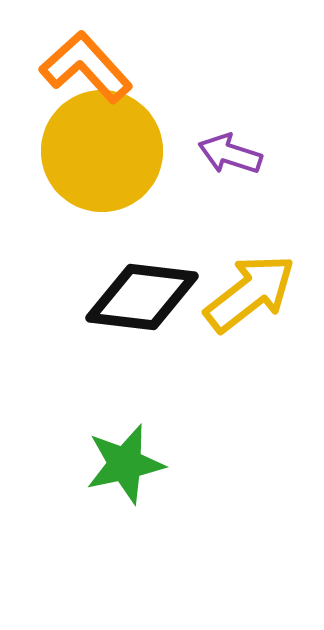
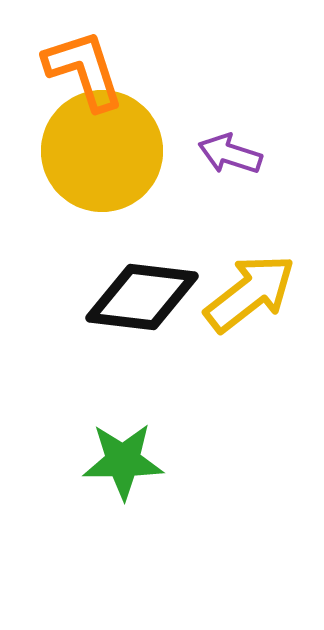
orange L-shape: moved 2 px left, 3 px down; rotated 24 degrees clockwise
green star: moved 2 px left, 3 px up; rotated 12 degrees clockwise
